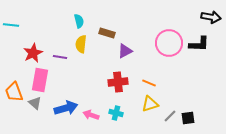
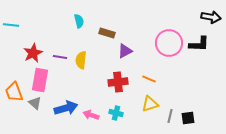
yellow semicircle: moved 16 px down
orange line: moved 4 px up
gray line: rotated 32 degrees counterclockwise
